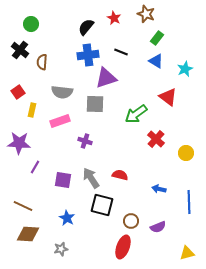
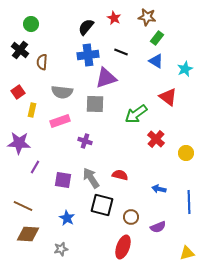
brown star: moved 1 px right, 3 px down; rotated 12 degrees counterclockwise
brown circle: moved 4 px up
